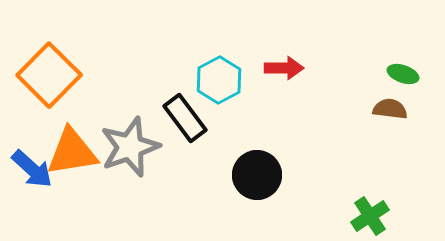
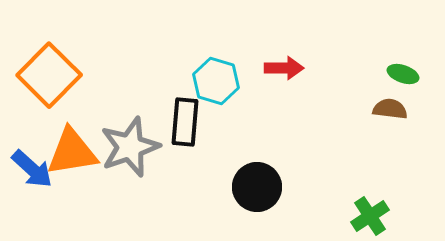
cyan hexagon: moved 3 px left, 1 px down; rotated 15 degrees counterclockwise
black rectangle: moved 4 px down; rotated 42 degrees clockwise
black circle: moved 12 px down
